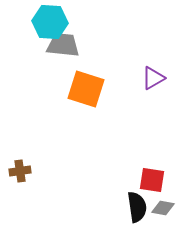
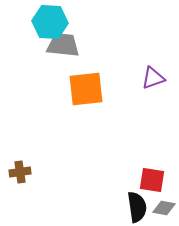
purple triangle: rotated 10 degrees clockwise
orange square: rotated 24 degrees counterclockwise
brown cross: moved 1 px down
gray diamond: moved 1 px right
